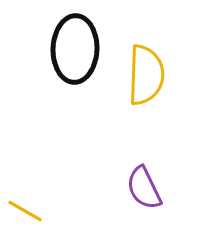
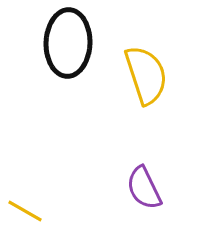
black ellipse: moved 7 px left, 6 px up
yellow semicircle: rotated 20 degrees counterclockwise
